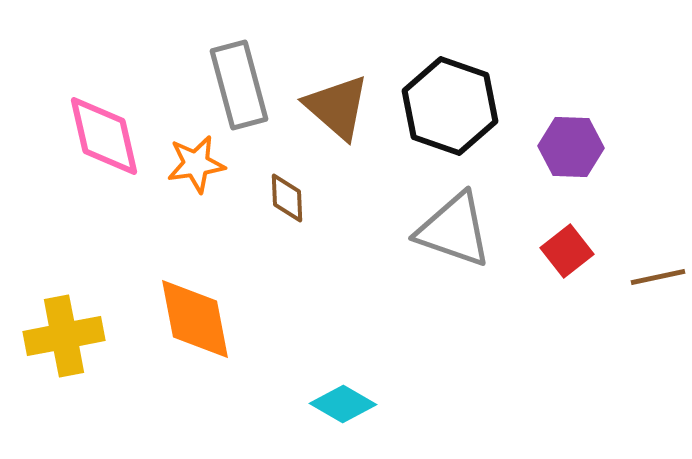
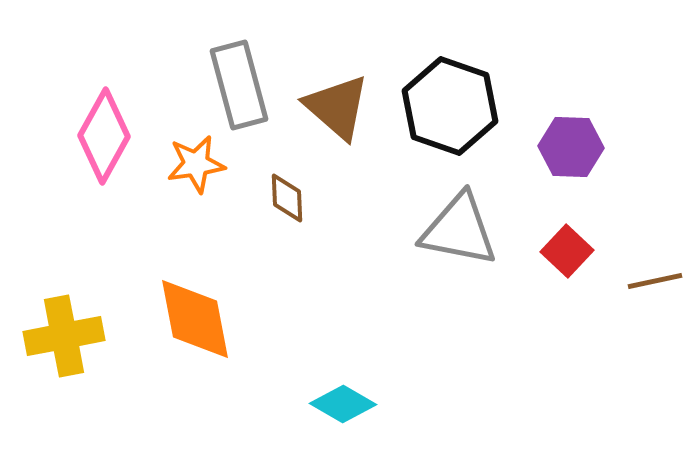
pink diamond: rotated 42 degrees clockwise
gray triangle: moved 5 px right; rotated 8 degrees counterclockwise
red square: rotated 9 degrees counterclockwise
brown line: moved 3 px left, 4 px down
